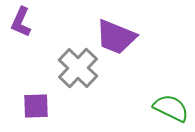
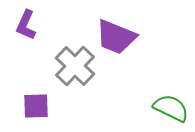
purple L-shape: moved 5 px right, 3 px down
gray cross: moved 3 px left, 2 px up
